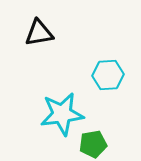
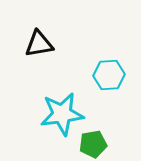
black triangle: moved 11 px down
cyan hexagon: moved 1 px right
